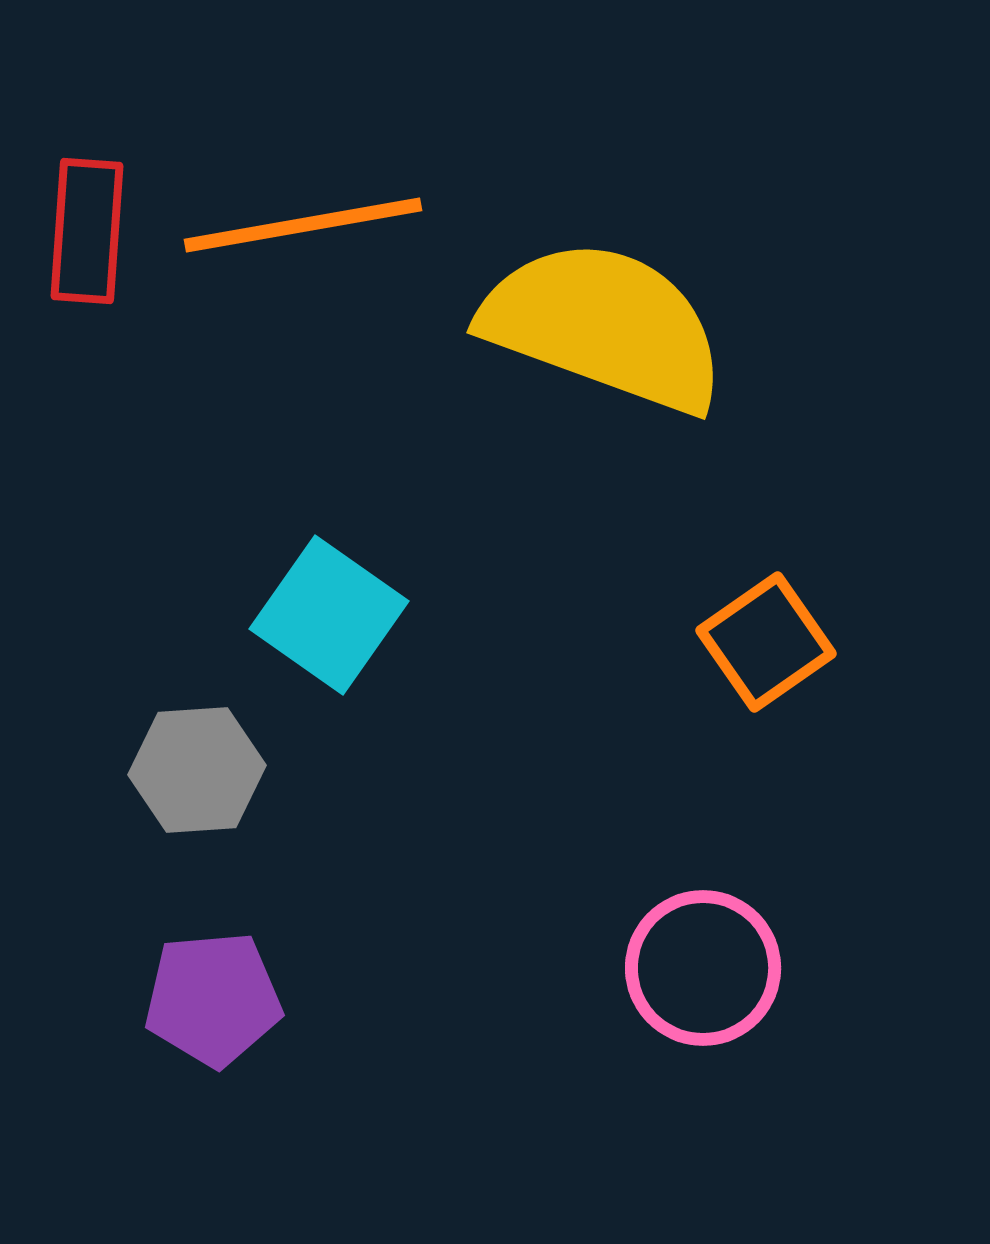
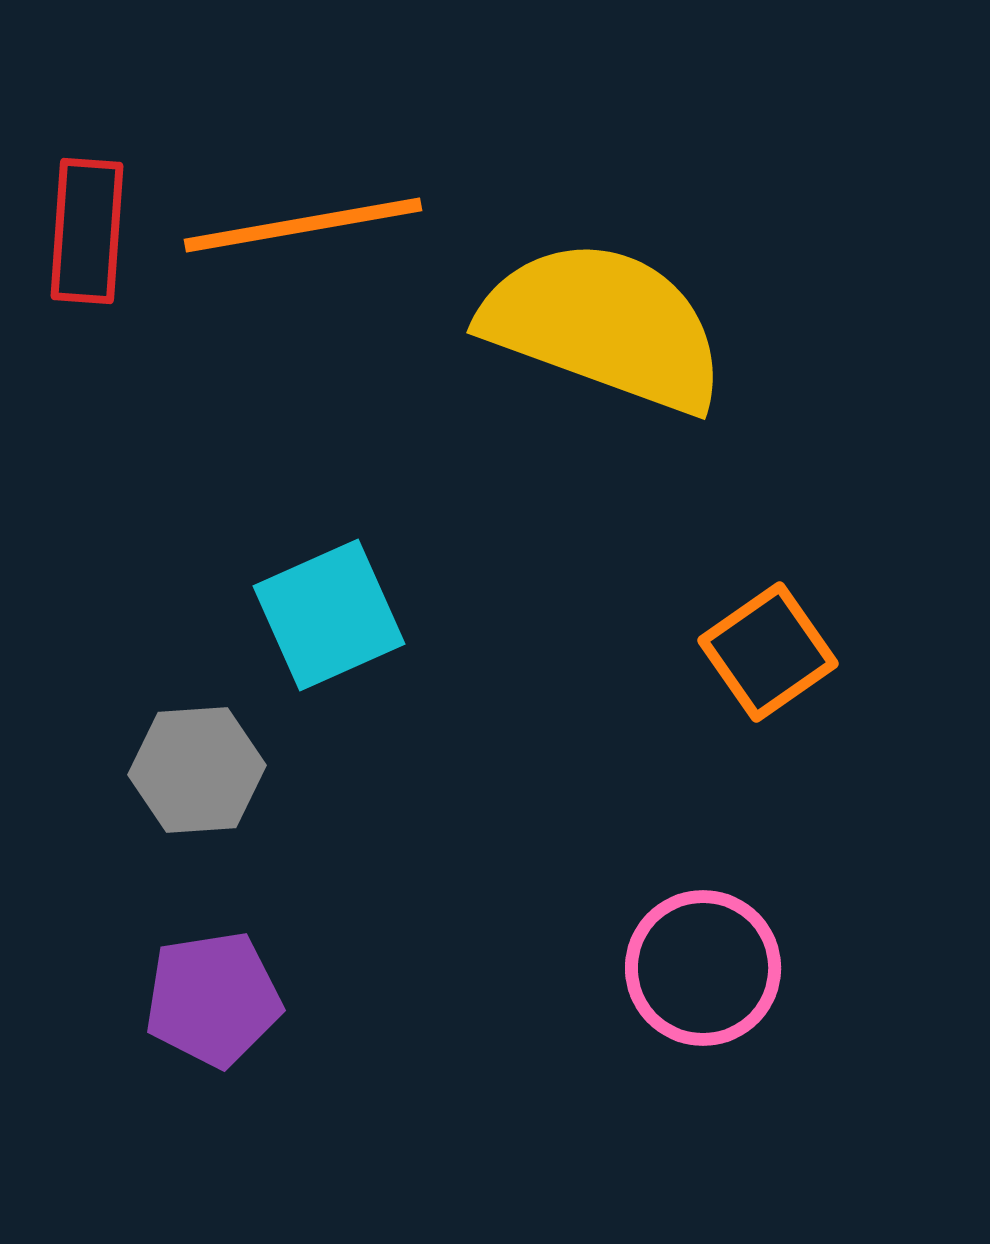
cyan square: rotated 31 degrees clockwise
orange square: moved 2 px right, 10 px down
purple pentagon: rotated 4 degrees counterclockwise
